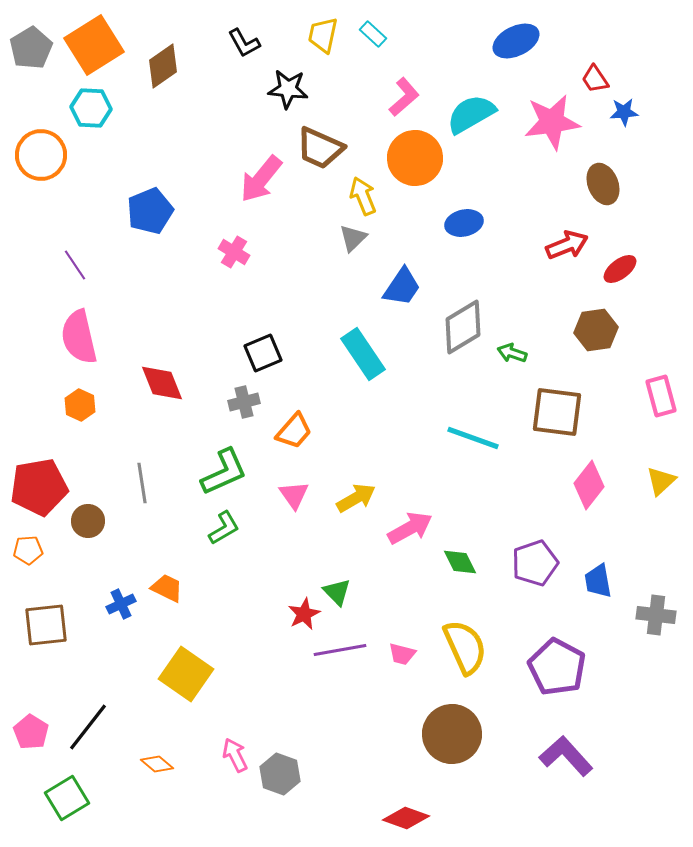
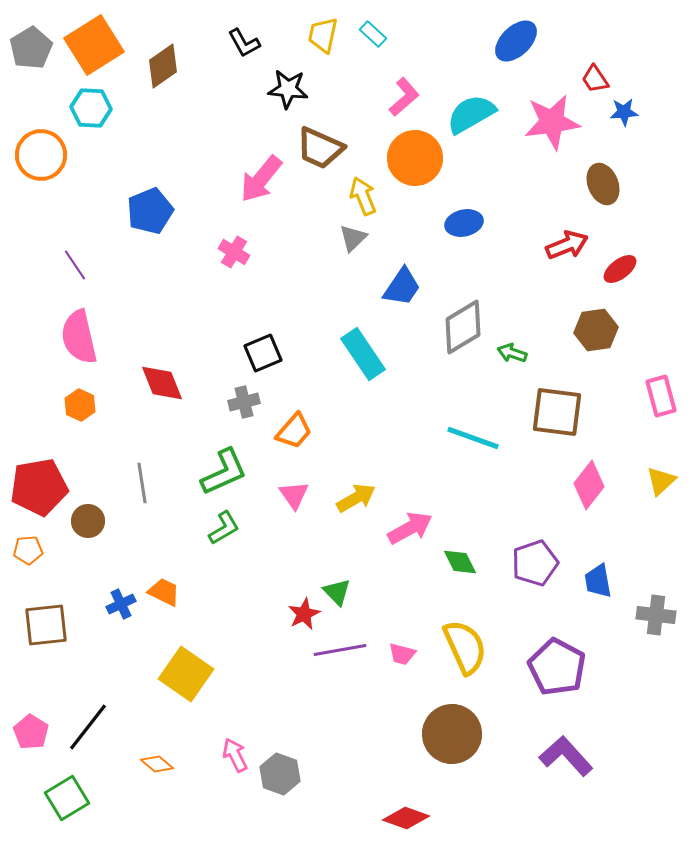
blue ellipse at (516, 41): rotated 18 degrees counterclockwise
orange trapezoid at (167, 588): moved 3 px left, 4 px down
